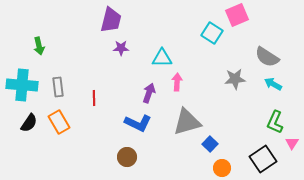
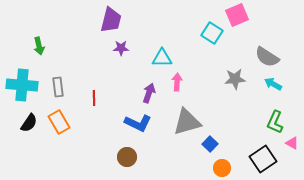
pink triangle: rotated 32 degrees counterclockwise
